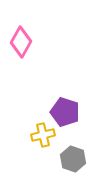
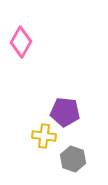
purple pentagon: rotated 12 degrees counterclockwise
yellow cross: moved 1 px right, 1 px down; rotated 20 degrees clockwise
